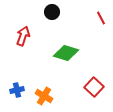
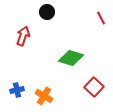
black circle: moved 5 px left
green diamond: moved 5 px right, 5 px down
